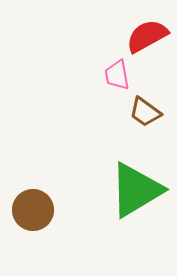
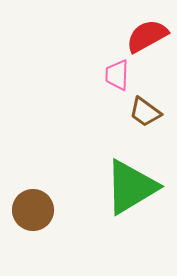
pink trapezoid: rotated 12 degrees clockwise
green triangle: moved 5 px left, 3 px up
